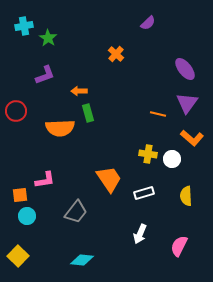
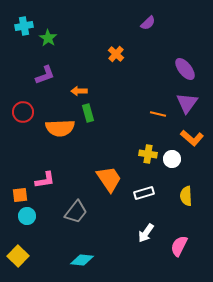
red circle: moved 7 px right, 1 px down
white arrow: moved 6 px right, 1 px up; rotated 12 degrees clockwise
